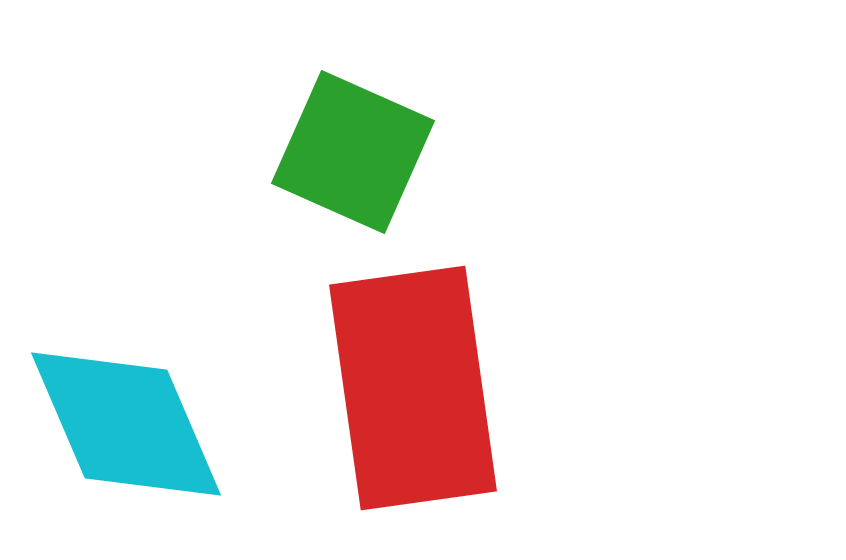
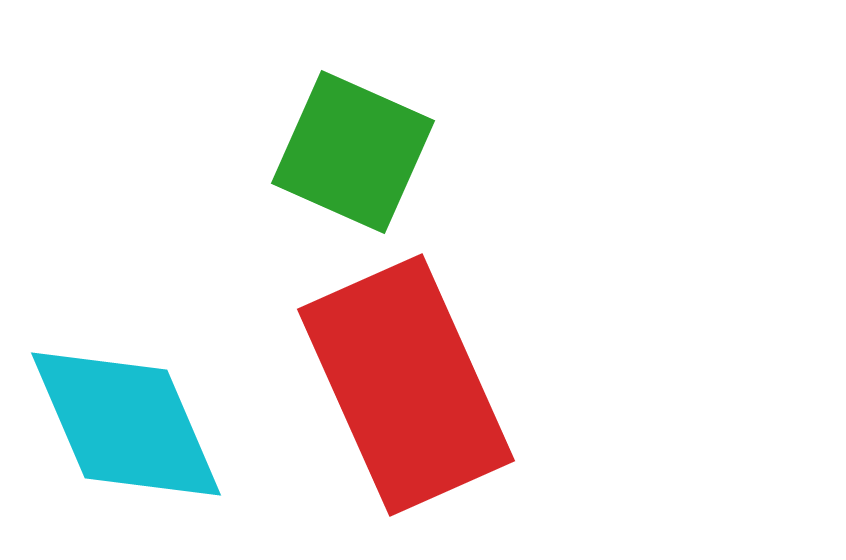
red rectangle: moved 7 px left, 3 px up; rotated 16 degrees counterclockwise
